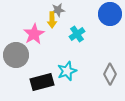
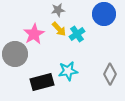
blue circle: moved 6 px left
yellow arrow: moved 7 px right, 9 px down; rotated 42 degrees counterclockwise
gray circle: moved 1 px left, 1 px up
cyan star: moved 1 px right; rotated 12 degrees clockwise
